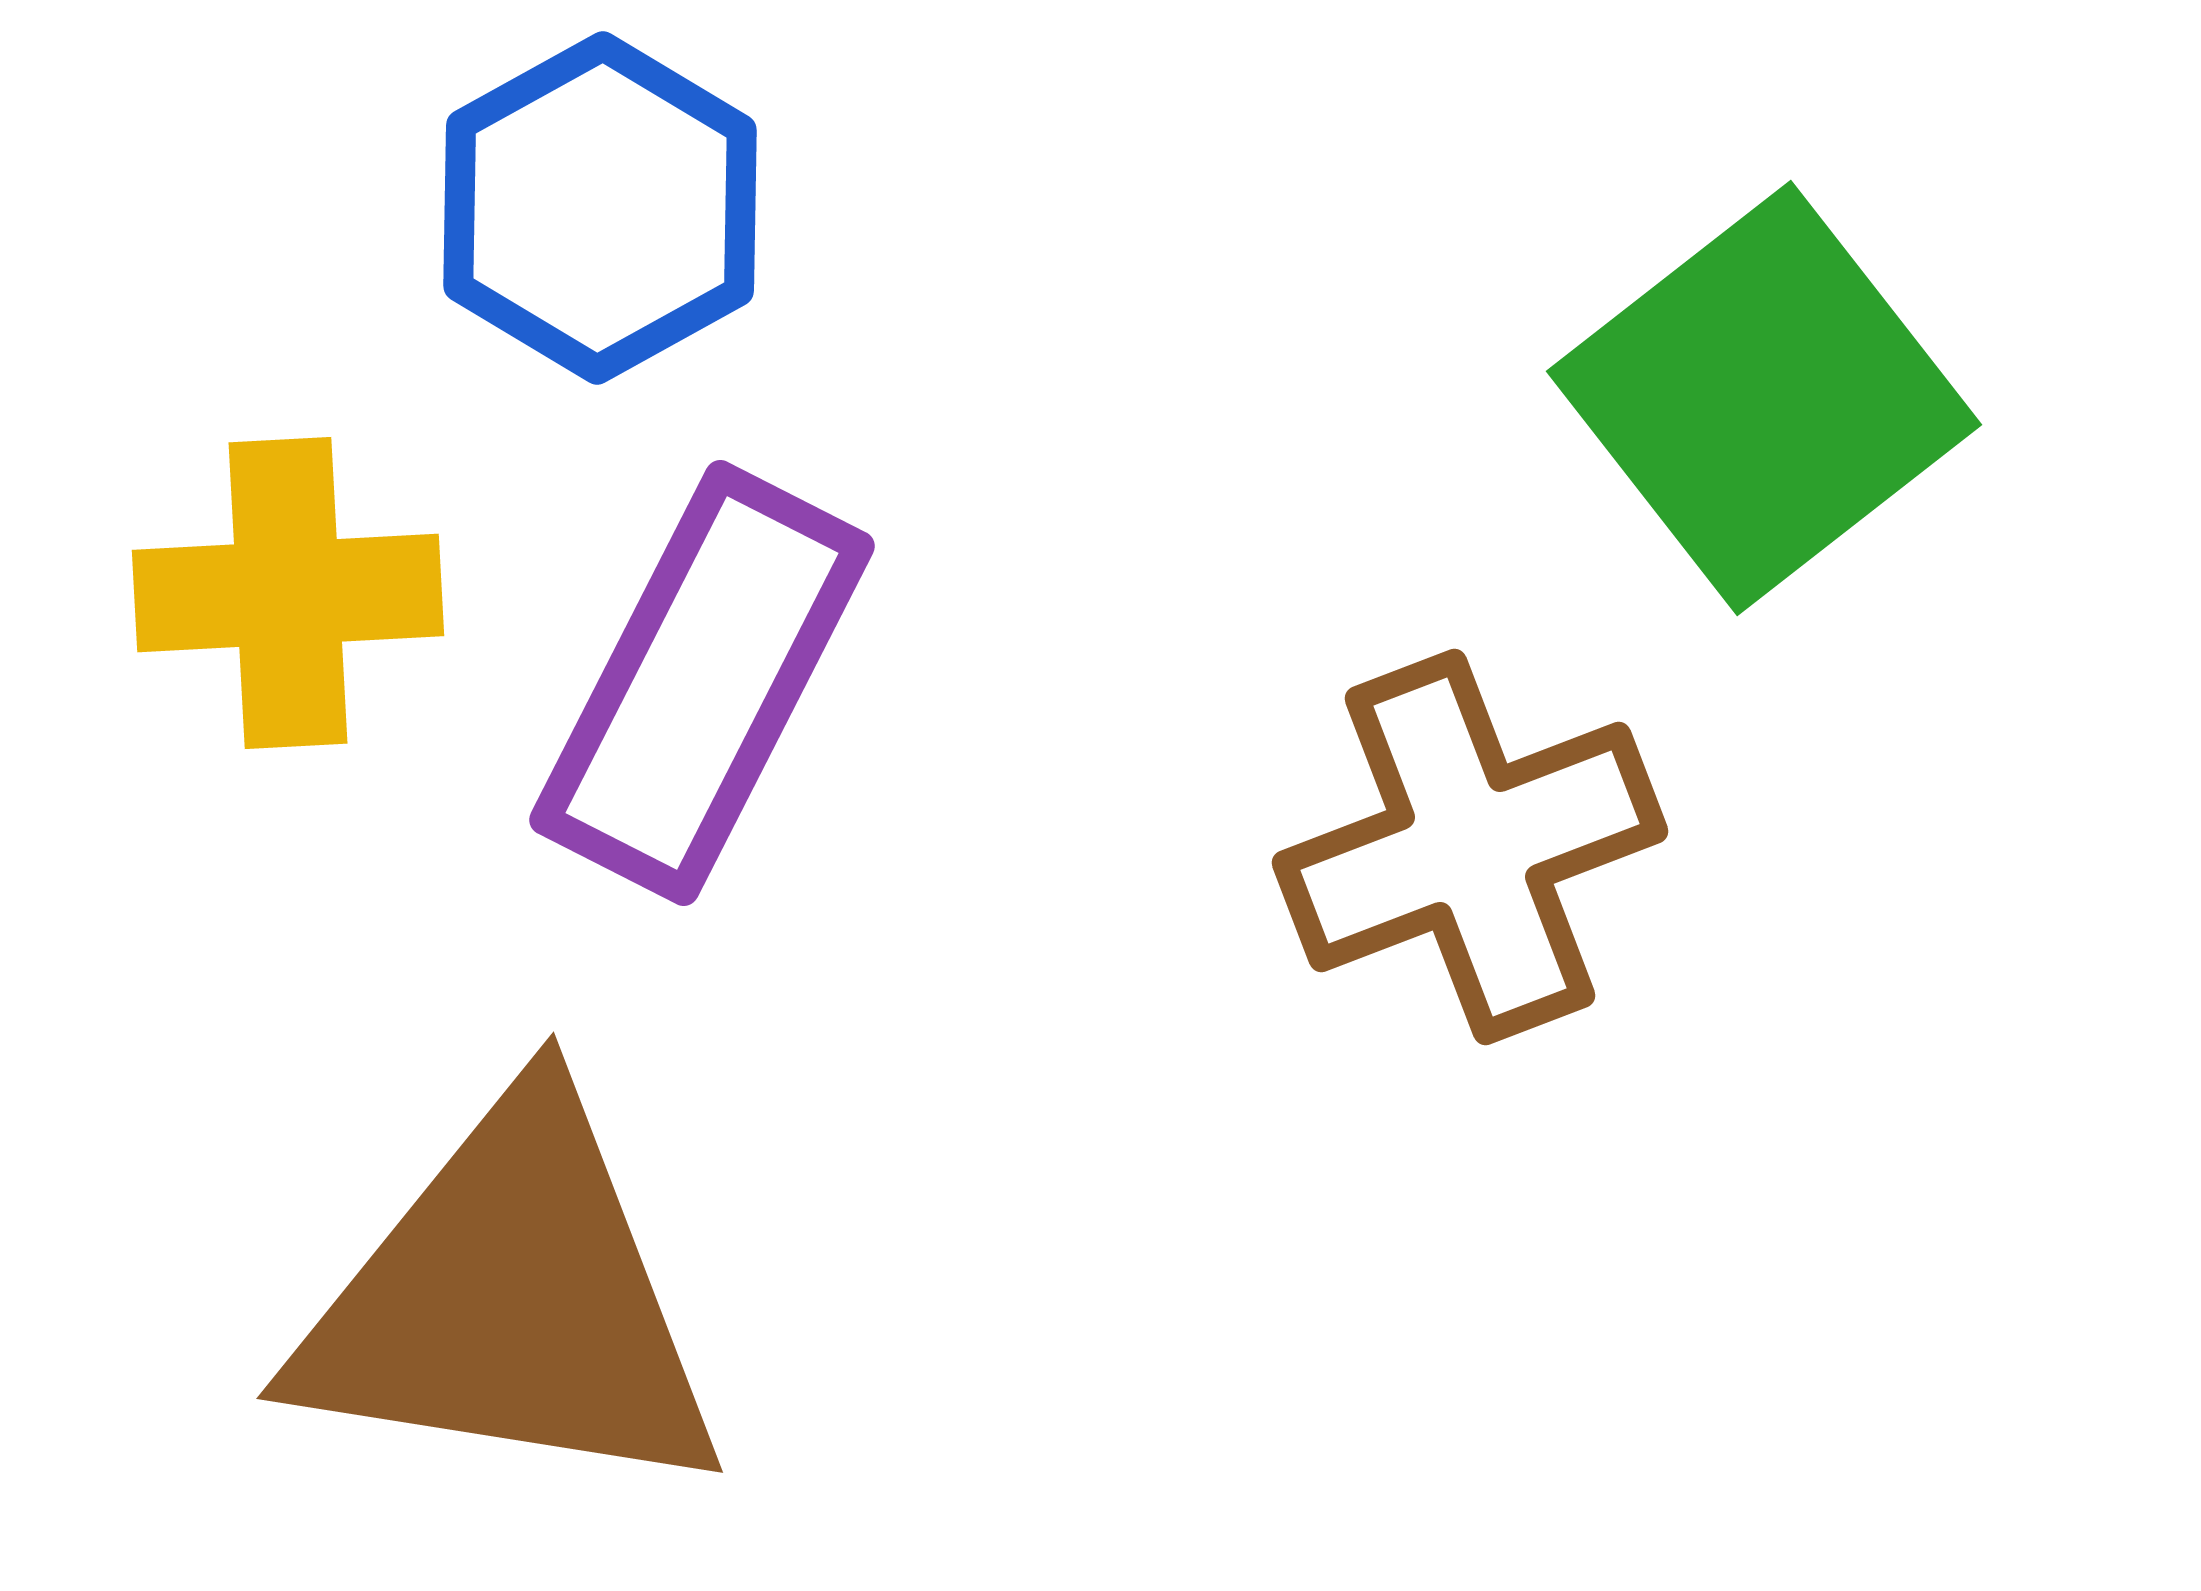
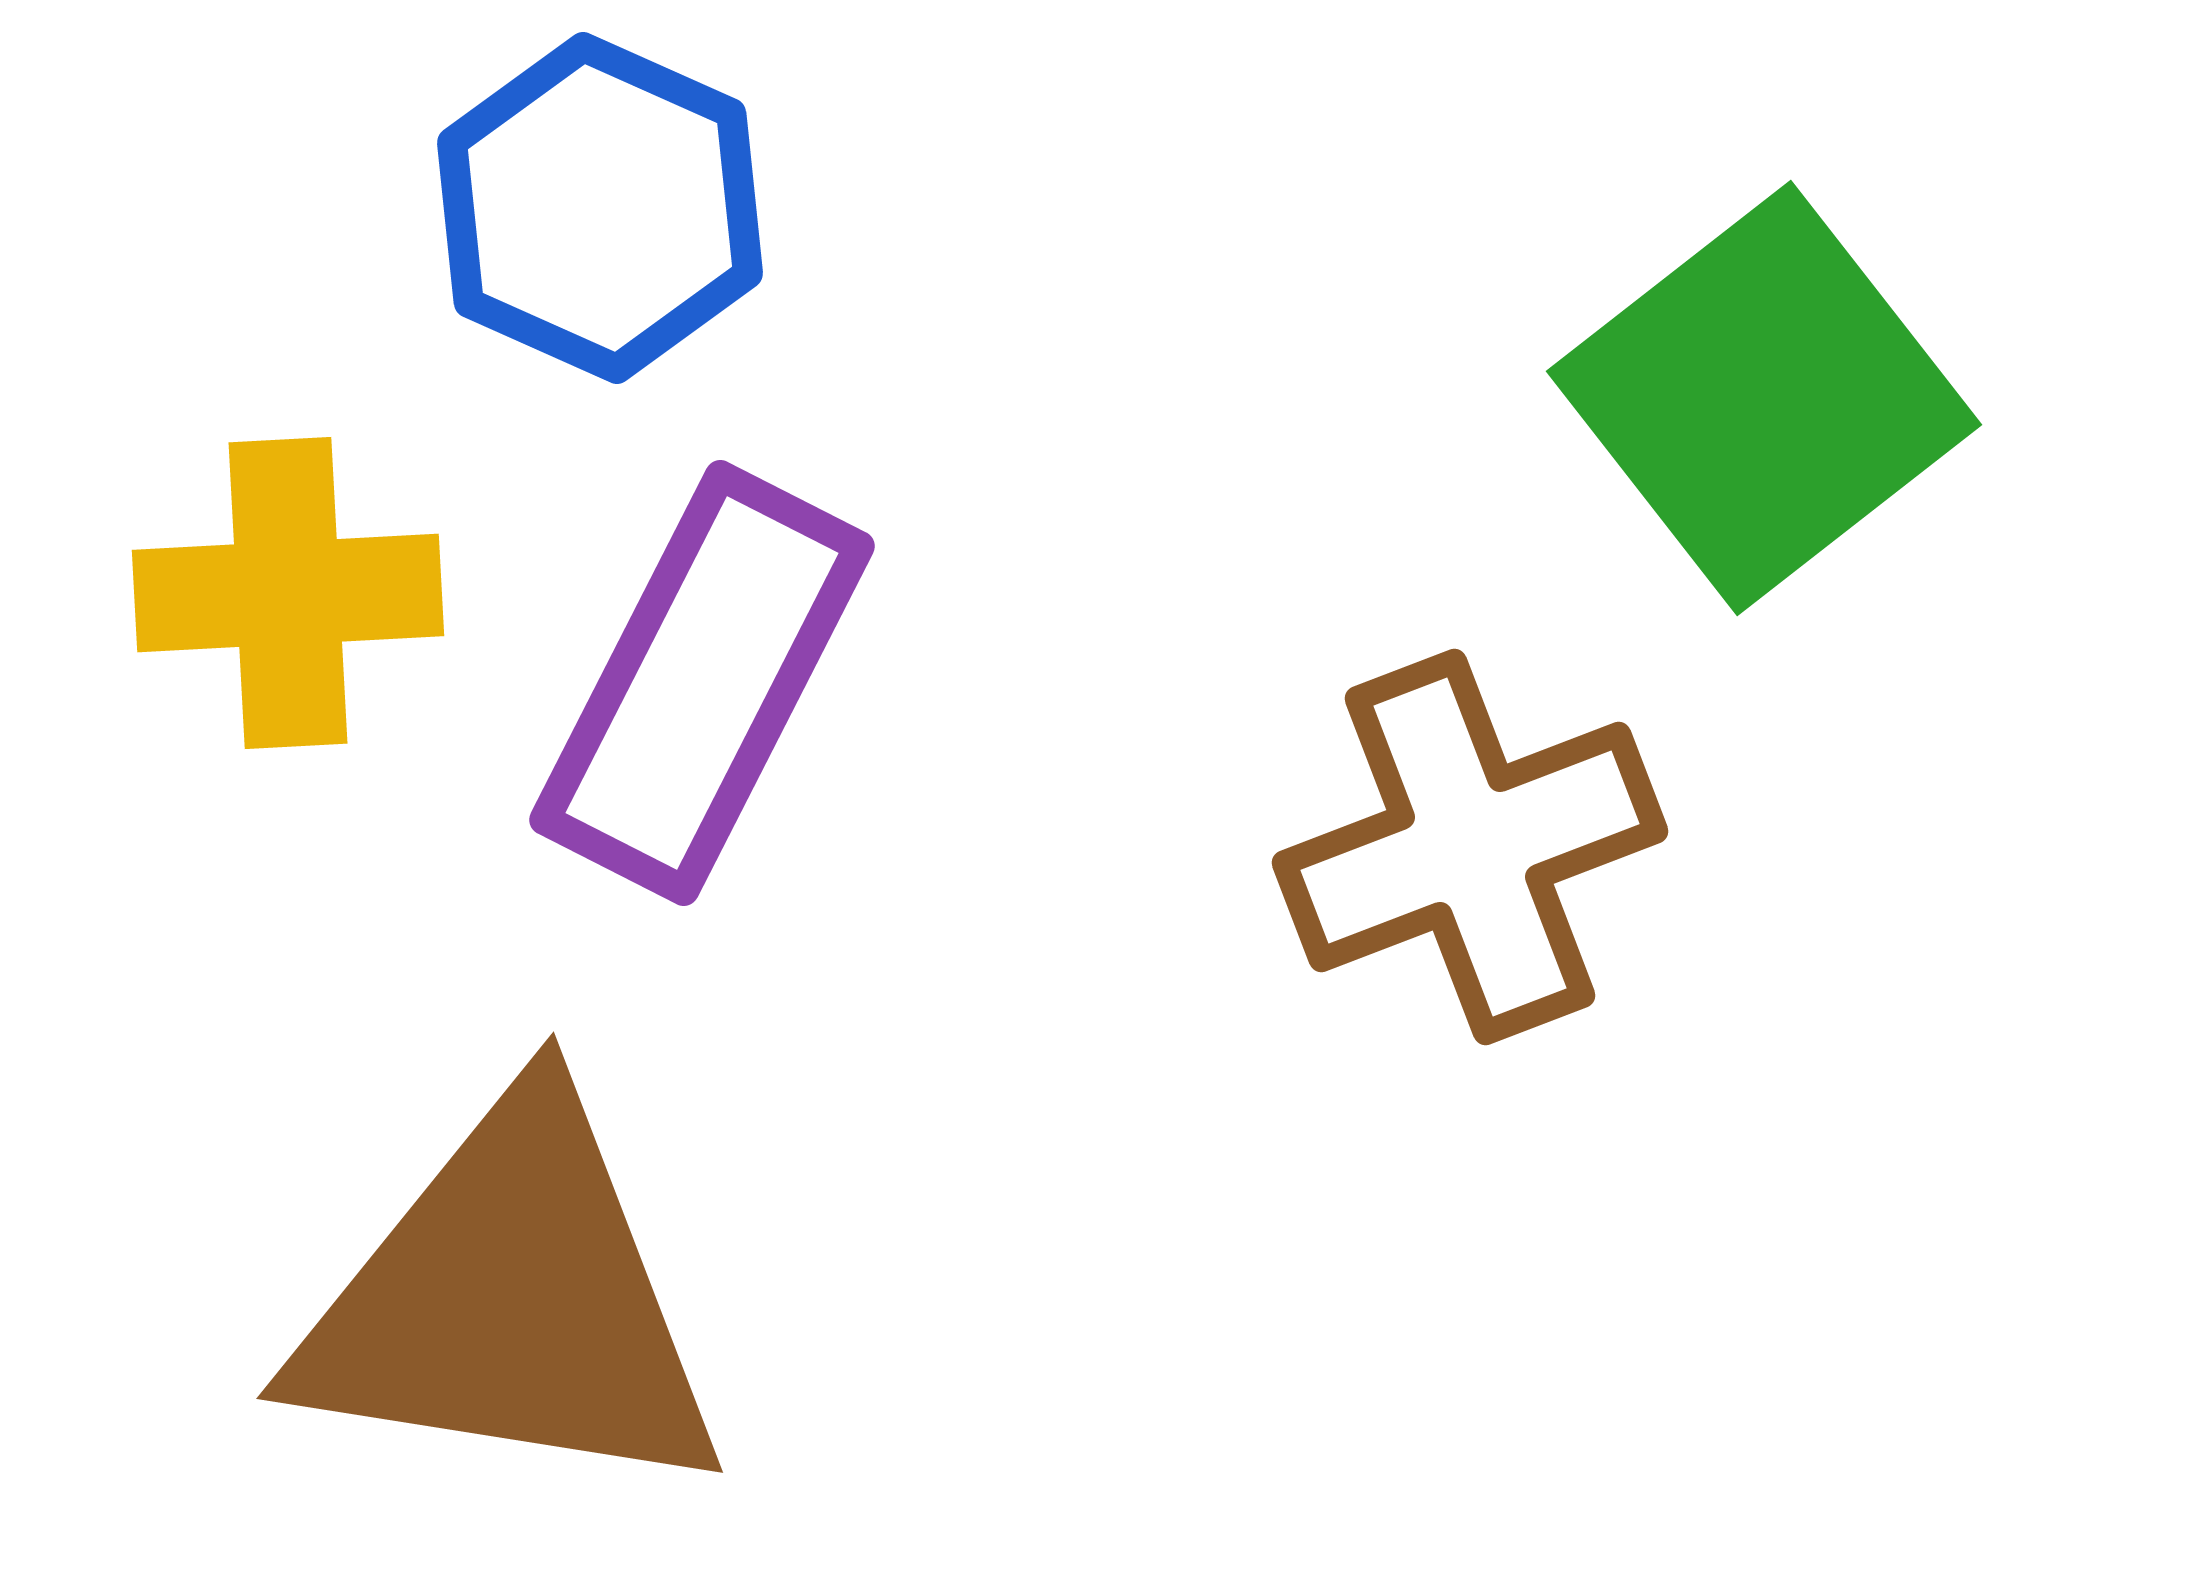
blue hexagon: rotated 7 degrees counterclockwise
